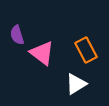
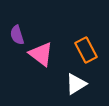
pink triangle: moved 1 px left, 1 px down
